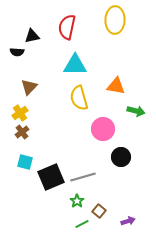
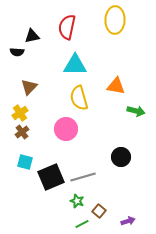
pink circle: moved 37 px left
green star: rotated 16 degrees counterclockwise
